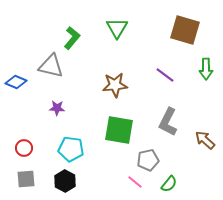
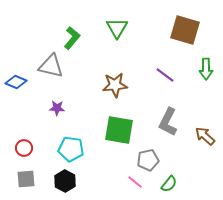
brown arrow: moved 4 px up
